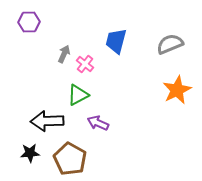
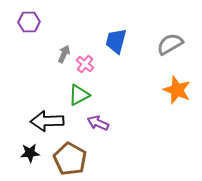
gray semicircle: rotated 8 degrees counterclockwise
orange star: rotated 24 degrees counterclockwise
green triangle: moved 1 px right
